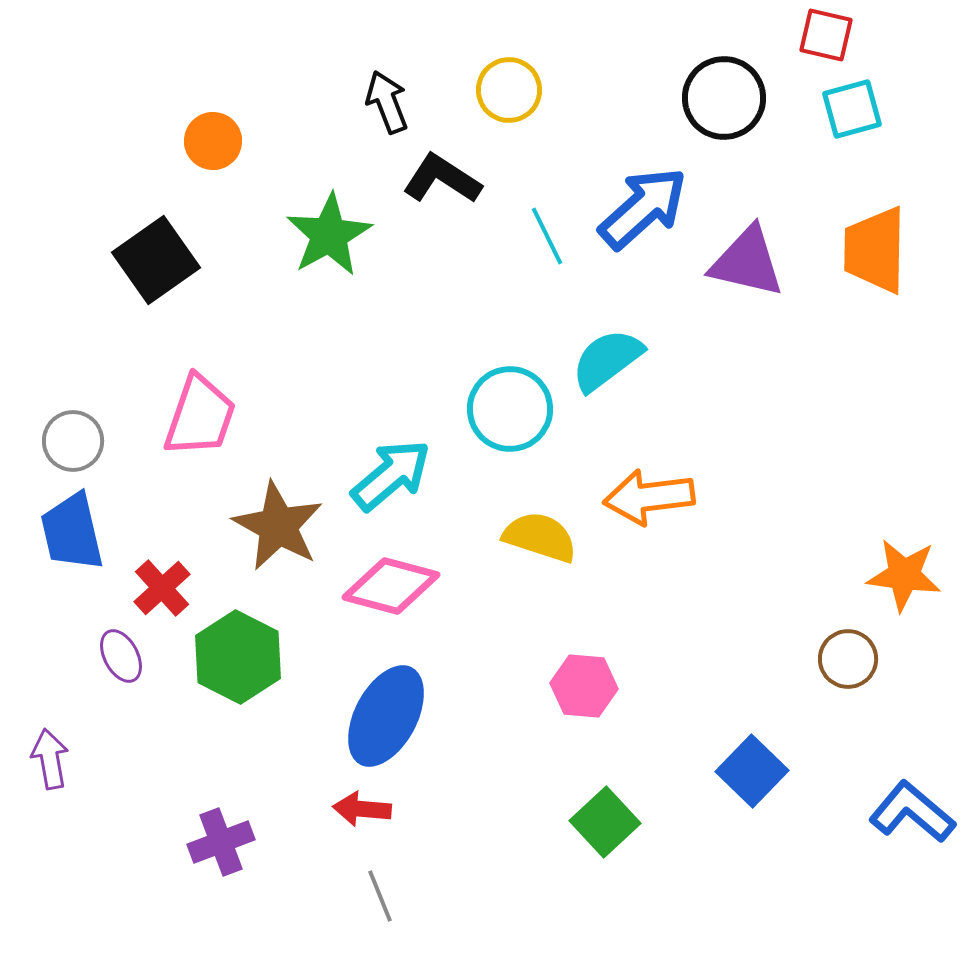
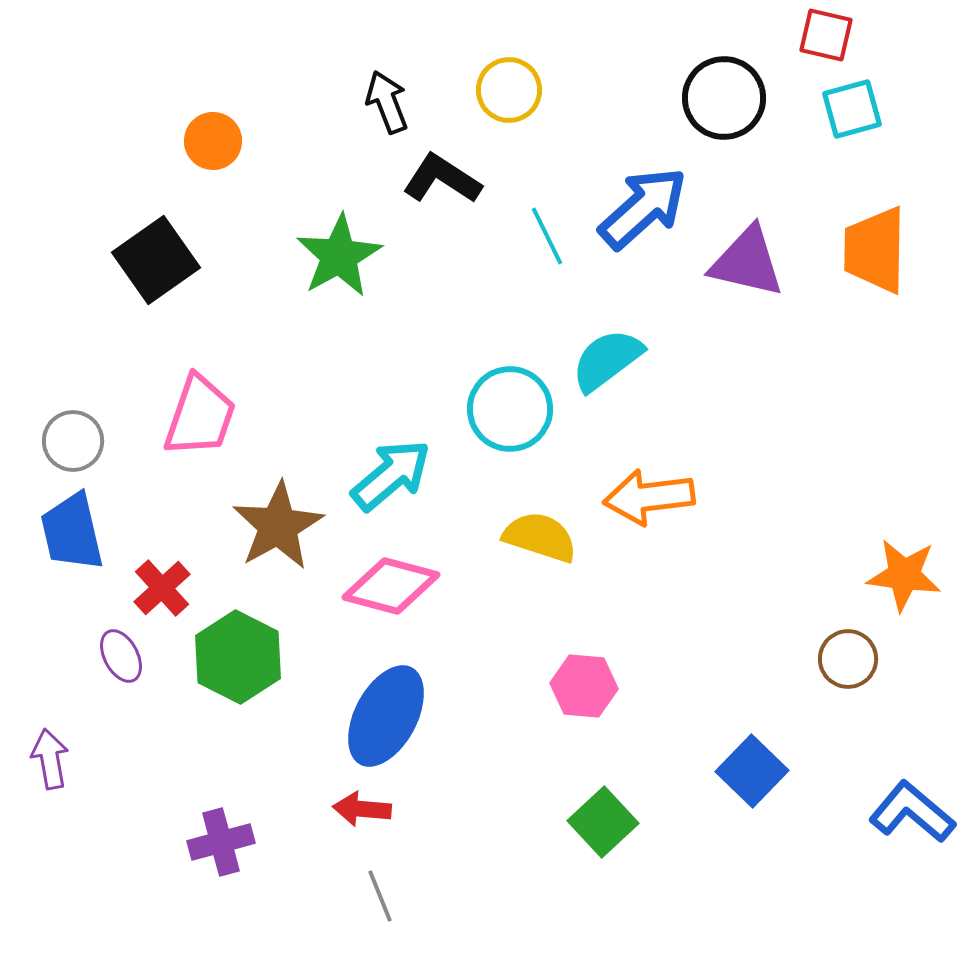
green star: moved 10 px right, 21 px down
brown star: rotated 14 degrees clockwise
green square: moved 2 px left
purple cross: rotated 6 degrees clockwise
